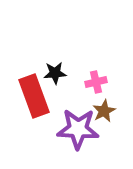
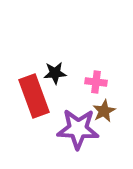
pink cross: rotated 20 degrees clockwise
